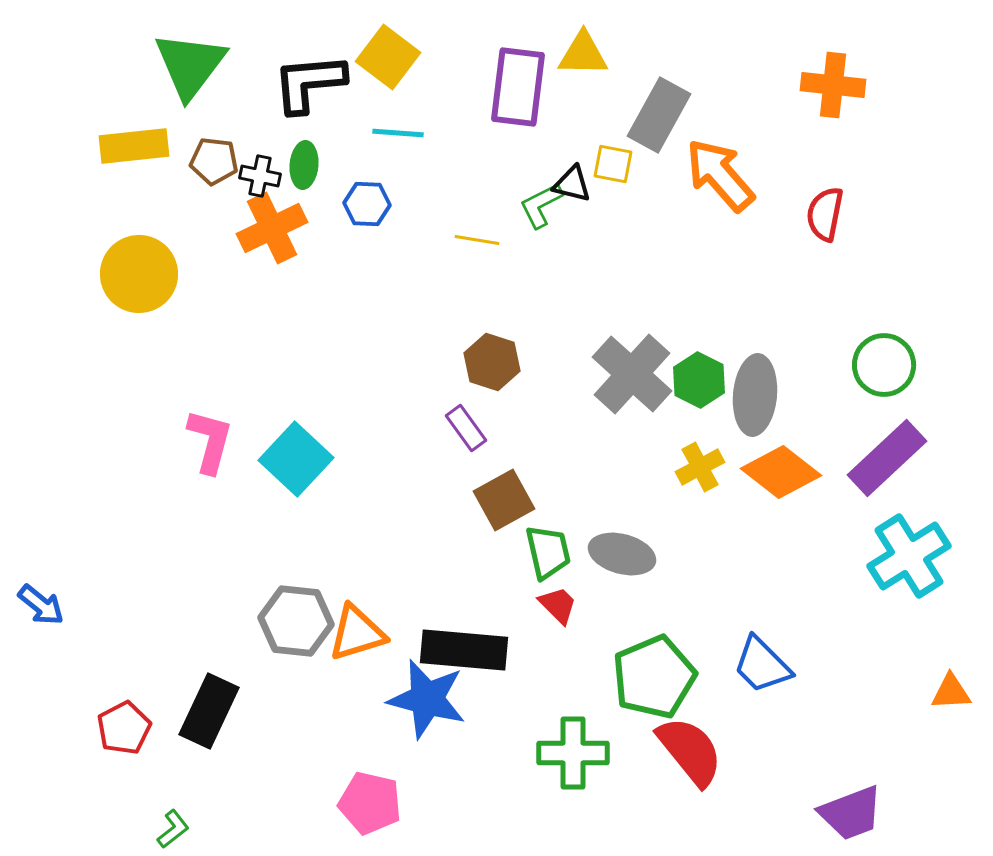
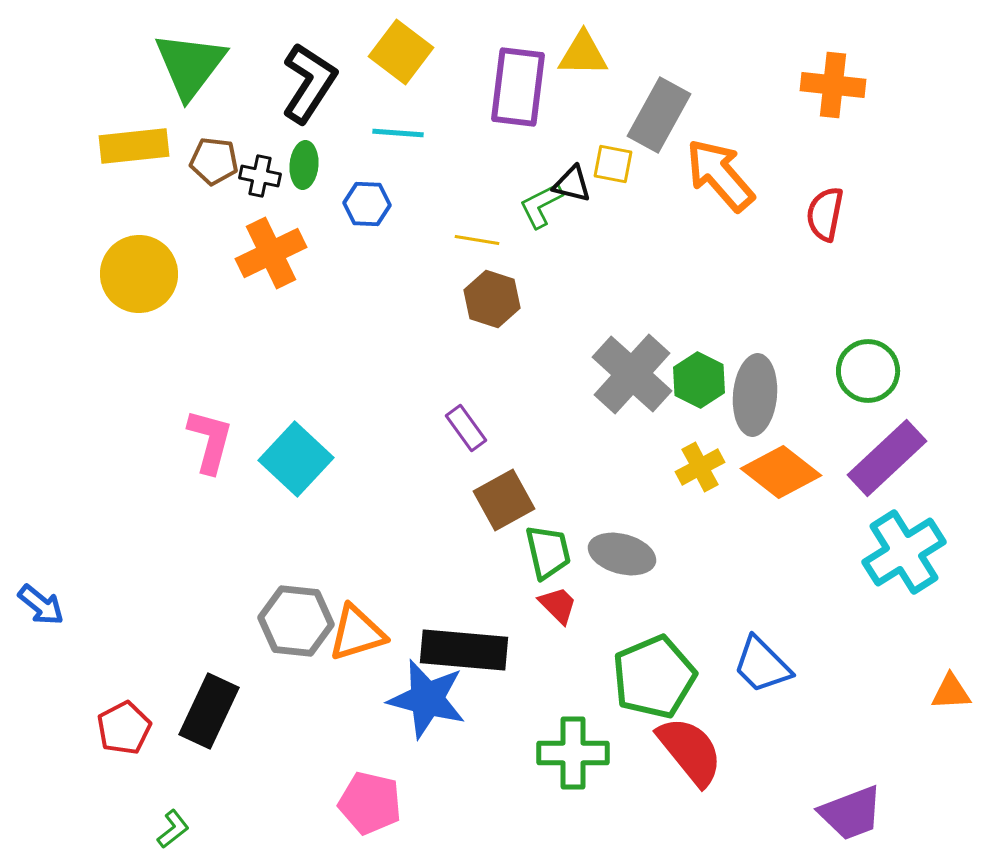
yellow square at (388, 57): moved 13 px right, 5 px up
black L-shape at (309, 83): rotated 128 degrees clockwise
orange cross at (272, 228): moved 1 px left, 25 px down
brown hexagon at (492, 362): moved 63 px up
green circle at (884, 365): moved 16 px left, 6 px down
cyan cross at (909, 556): moved 5 px left, 4 px up
